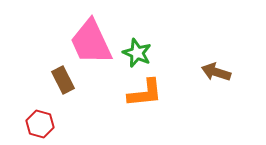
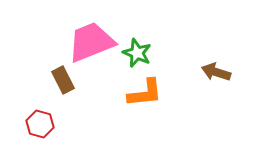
pink trapezoid: rotated 93 degrees clockwise
